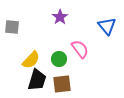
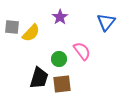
blue triangle: moved 1 px left, 4 px up; rotated 18 degrees clockwise
pink semicircle: moved 2 px right, 2 px down
yellow semicircle: moved 27 px up
black trapezoid: moved 2 px right, 2 px up
